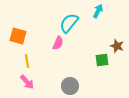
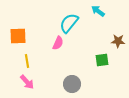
cyan arrow: rotated 80 degrees counterclockwise
orange square: rotated 18 degrees counterclockwise
brown star: moved 1 px right, 5 px up; rotated 16 degrees counterclockwise
gray circle: moved 2 px right, 2 px up
